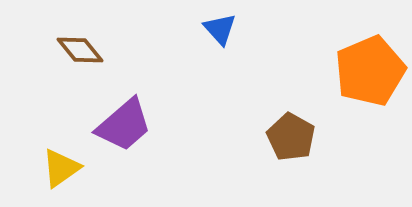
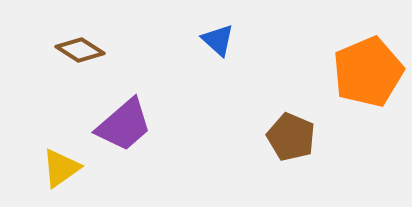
blue triangle: moved 2 px left, 11 px down; rotated 6 degrees counterclockwise
brown diamond: rotated 18 degrees counterclockwise
orange pentagon: moved 2 px left, 1 px down
brown pentagon: rotated 6 degrees counterclockwise
